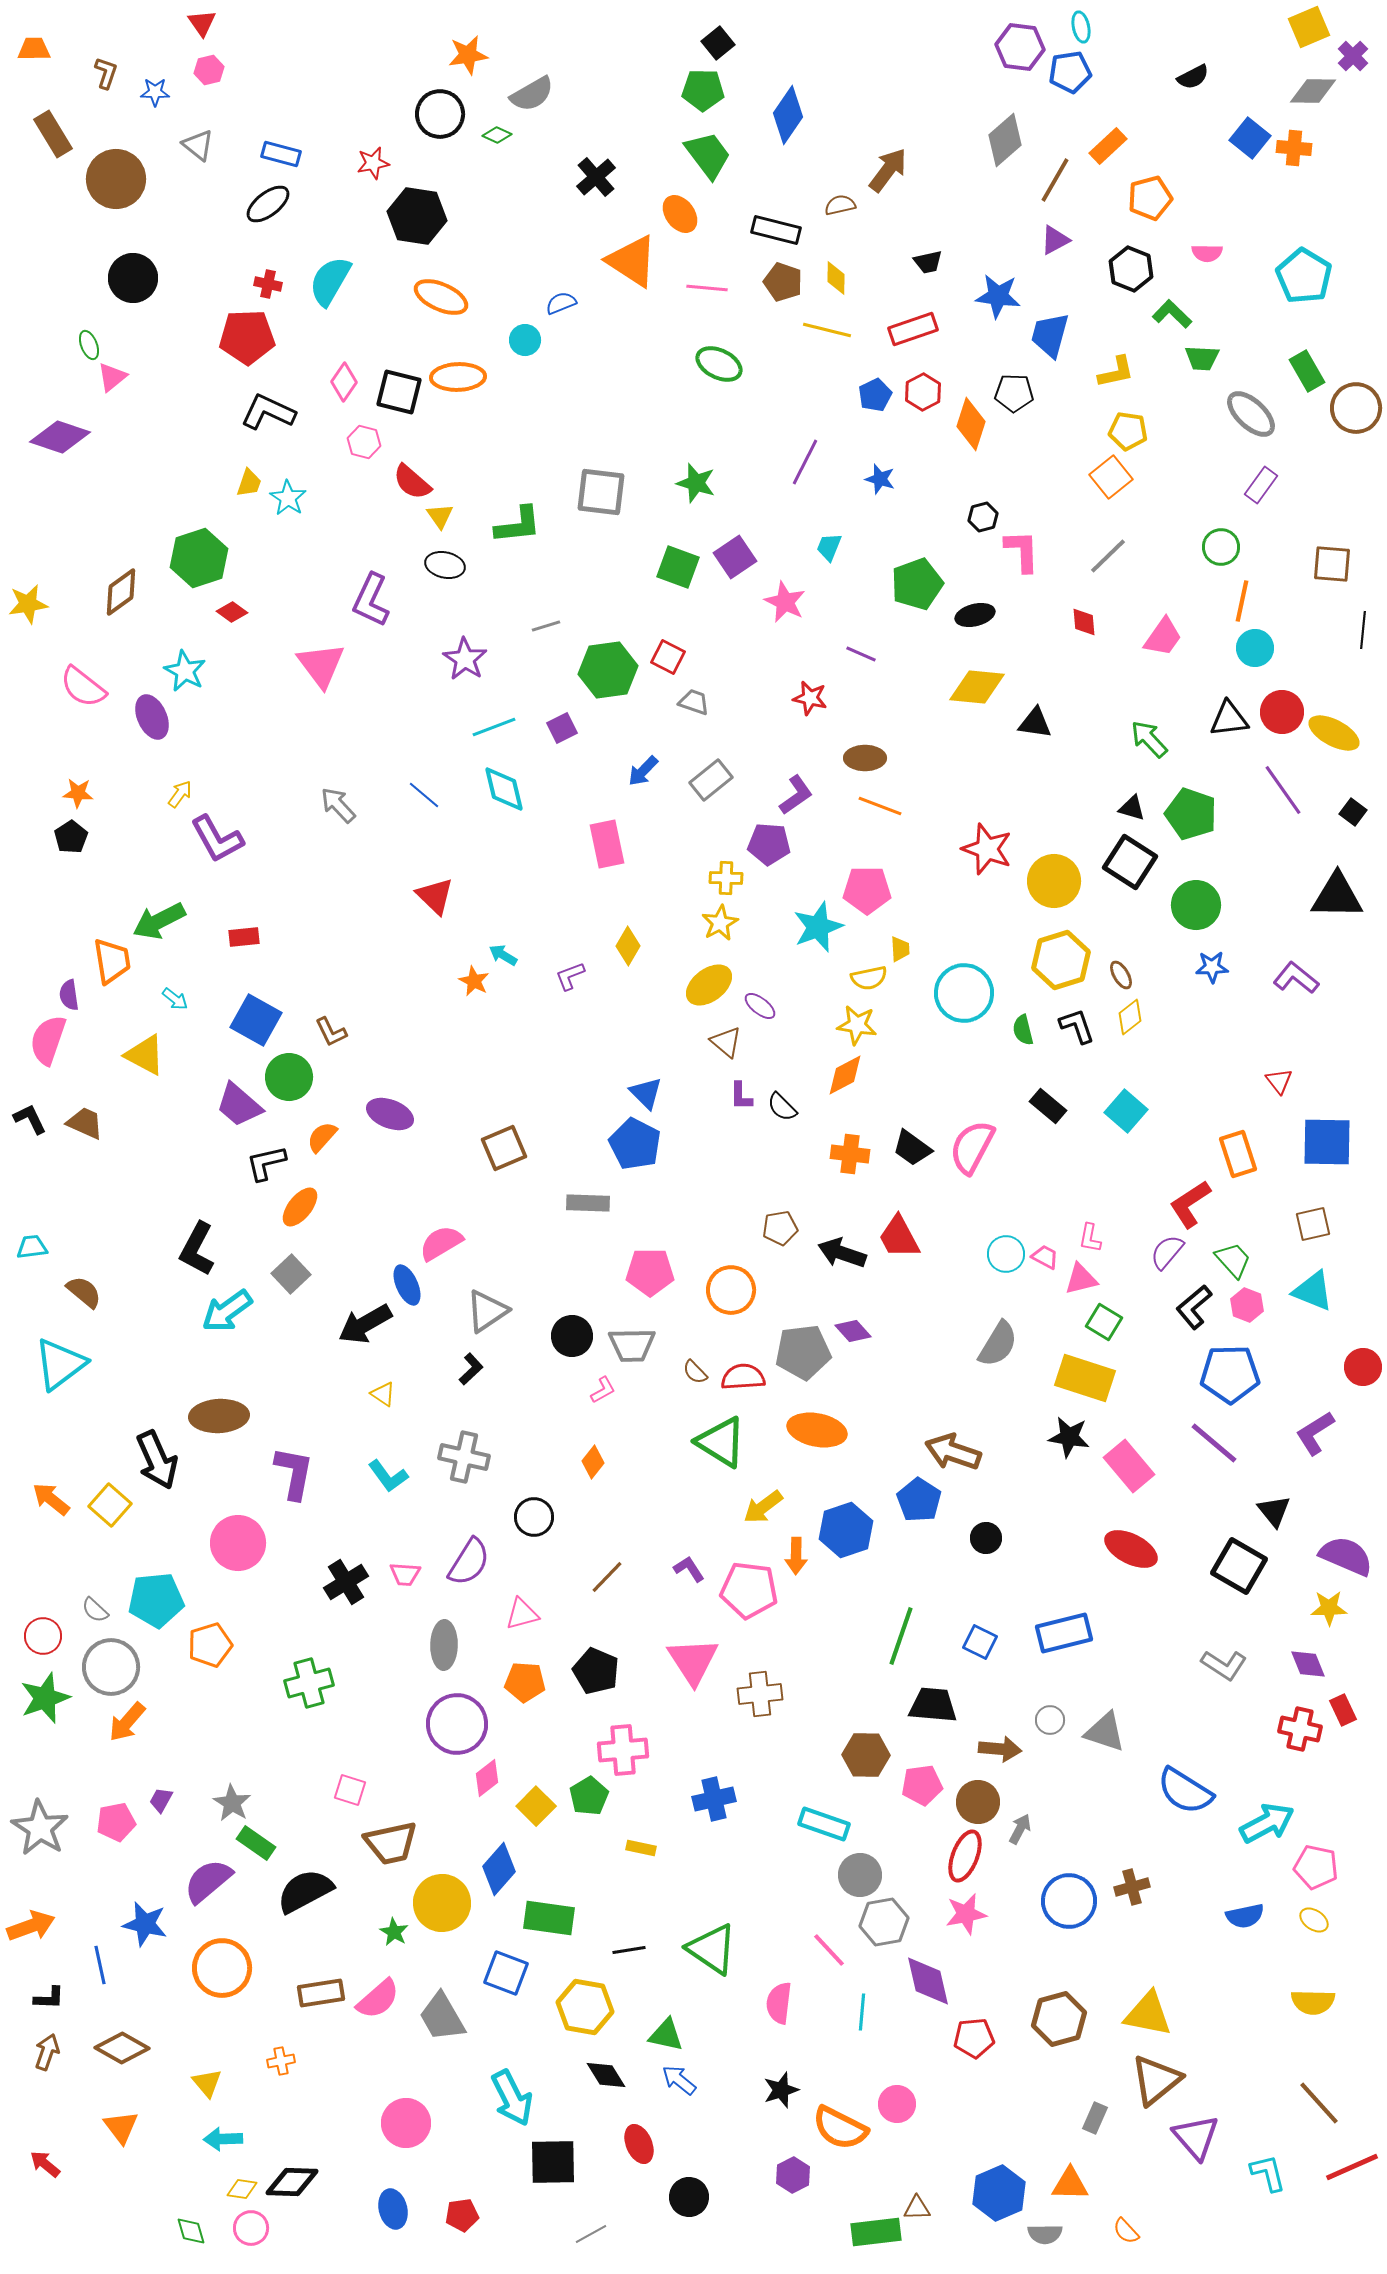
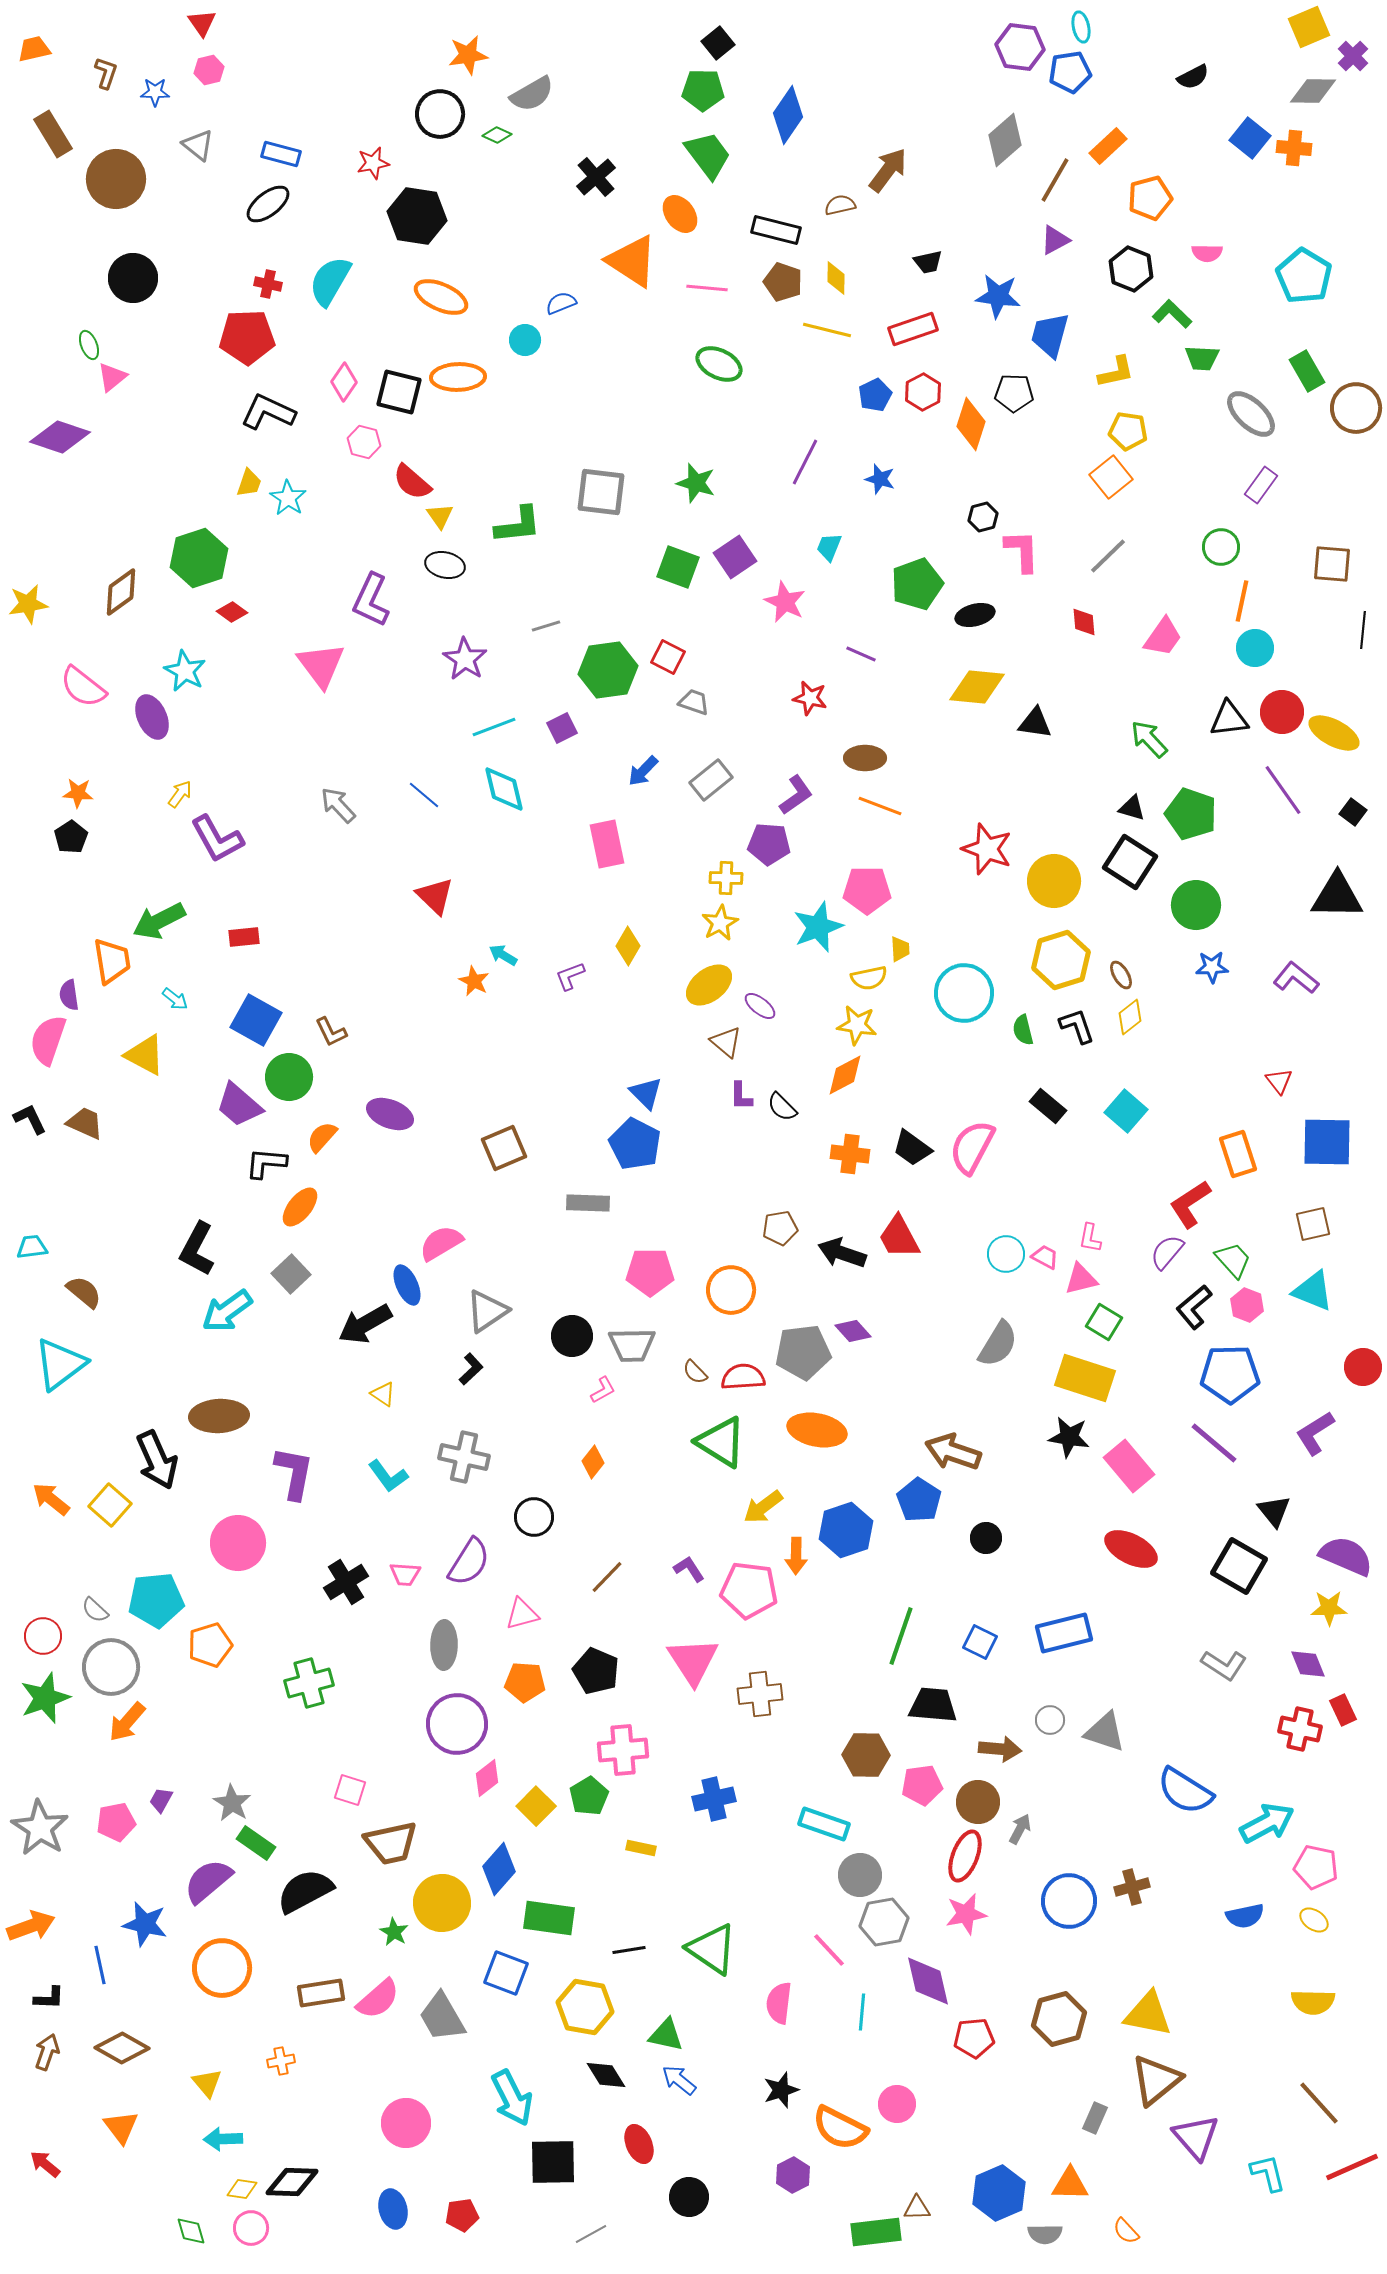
orange trapezoid at (34, 49): rotated 12 degrees counterclockwise
black L-shape at (266, 1163): rotated 18 degrees clockwise
